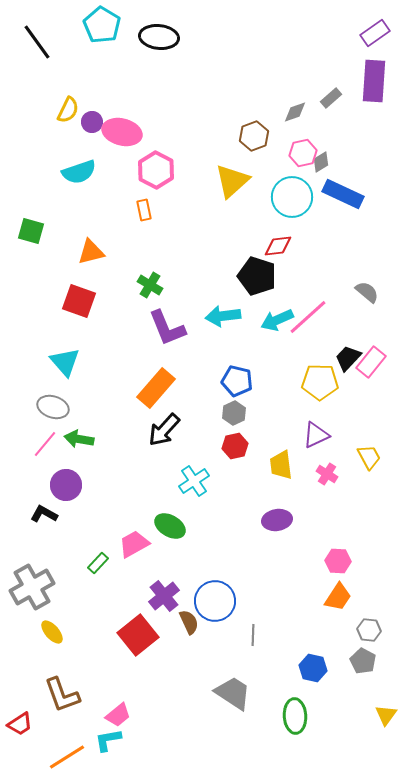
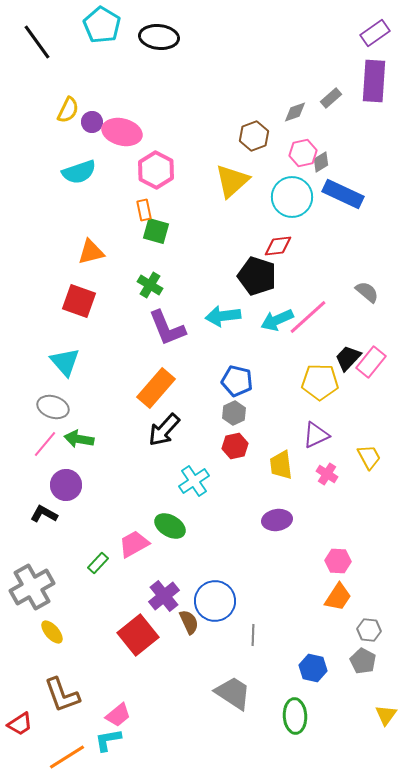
green square at (31, 231): moved 125 px right
